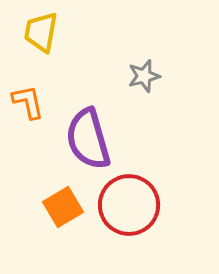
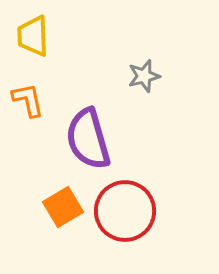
yellow trapezoid: moved 8 px left, 4 px down; rotated 12 degrees counterclockwise
orange L-shape: moved 2 px up
red circle: moved 4 px left, 6 px down
